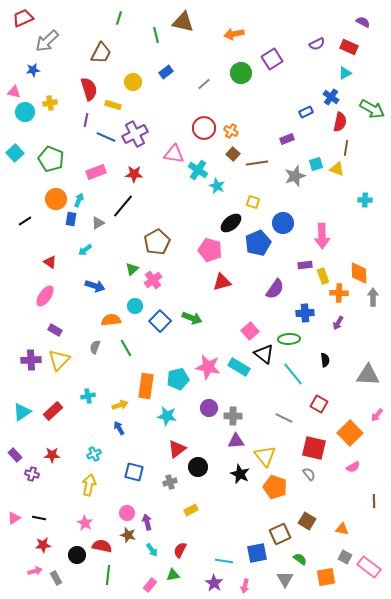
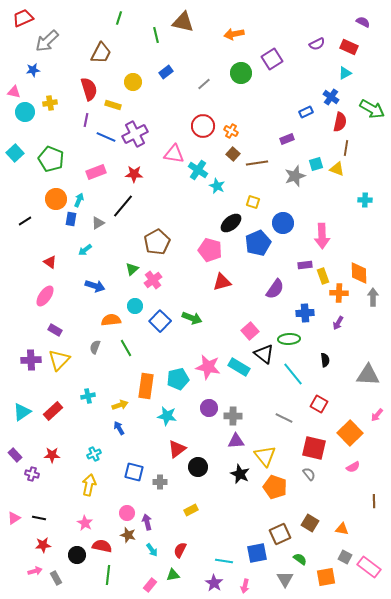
red circle at (204, 128): moved 1 px left, 2 px up
gray cross at (170, 482): moved 10 px left; rotated 16 degrees clockwise
brown square at (307, 521): moved 3 px right, 2 px down
